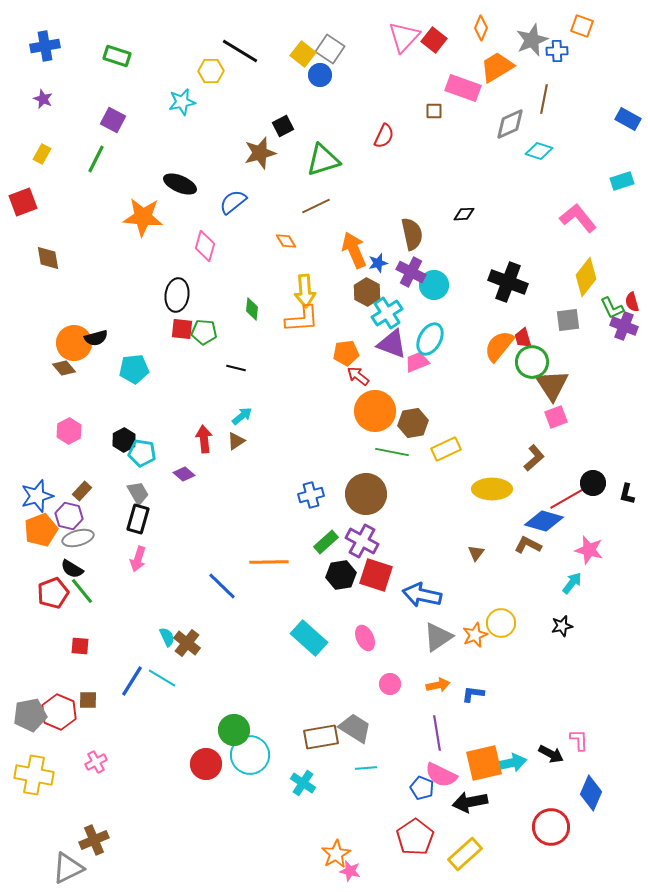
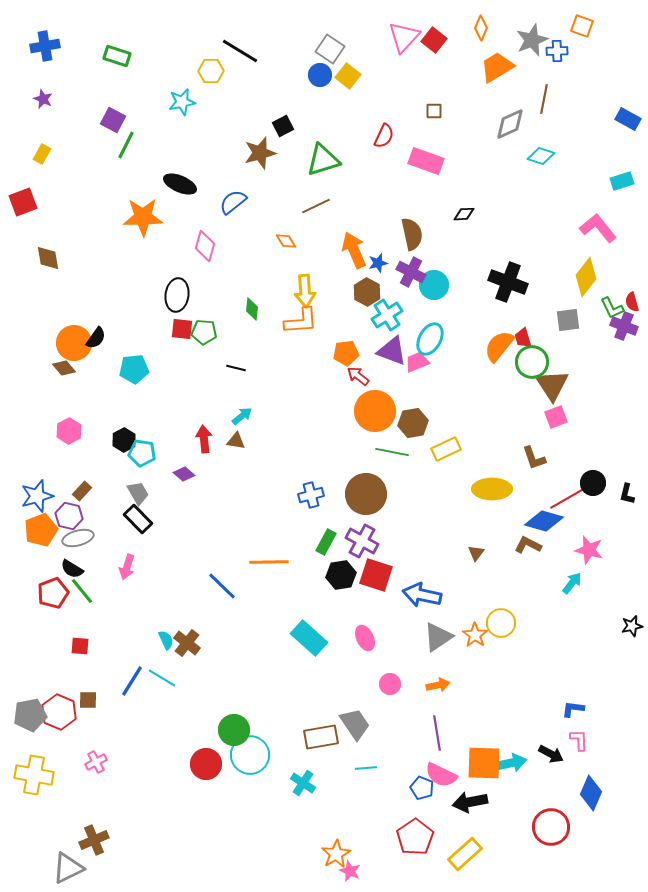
yellow square at (303, 54): moved 45 px right, 22 px down
pink rectangle at (463, 88): moved 37 px left, 73 px down
cyan diamond at (539, 151): moved 2 px right, 5 px down
green line at (96, 159): moved 30 px right, 14 px up
orange star at (143, 217): rotated 6 degrees counterclockwise
pink L-shape at (578, 218): moved 20 px right, 10 px down
cyan cross at (387, 313): moved 2 px down
orange L-shape at (302, 319): moved 1 px left, 2 px down
black semicircle at (96, 338): rotated 40 degrees counterclockwise
purple triangle at (392, 344): moved 7 px down
brown triangle at (236, 441): rotated 42 degrees clockwise
brown L-shape at (534, 458): rotated 112 degrees clockwise
black rectangle at (138, 519): rotated 60 degrees counterclockwise
green rectangle at (326, 542): rotated 20 degrees counterclockwise
pink arrow at (138, 559): moved 11 px left, 8 px down
black star at (562, 626): moved 70 px right
orange star at (475, 635): rotated 15 degrees counterclockwise
cyan semicircle at (167, 637): moved 1 px left, 3 px down
blue L-shape at (473, 694): moved 100 px right, 15 px down
gray trapezoid at (355, 728): moved 4 px up; rotated 24 degrees clockwise
orange square at (484, 763): rotated 15 degrees clockwise
pink star at (350, 871): rotated 10 degrees clockwise
